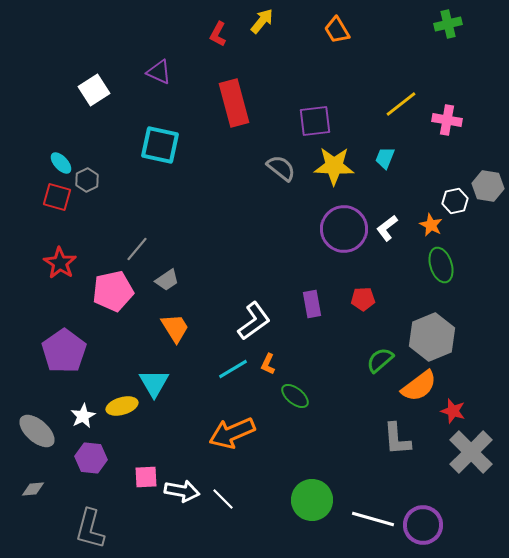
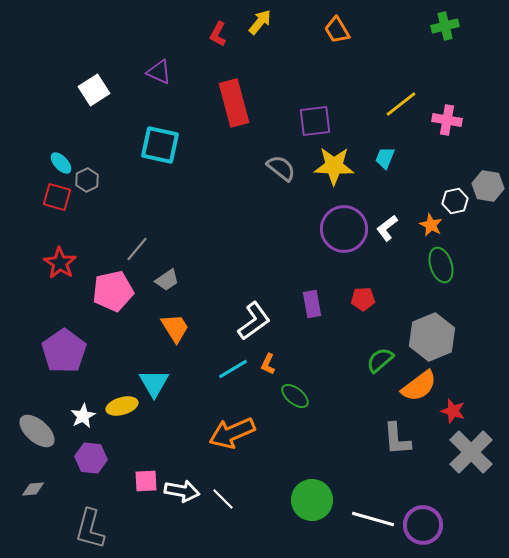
yellow arrow at (262, 21): moved 2 px left, 1 px down
green cross at (448, 24): moved 3 px left, 2 px down
pink square at (146, 477): moved 4 px down
